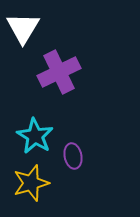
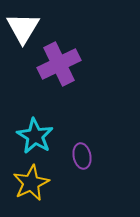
purple cross: moved 8 px up
purple ellipse: moved 9 px right
yellow star: rotated 9 degrees counterclockwise
